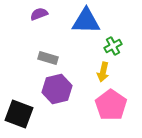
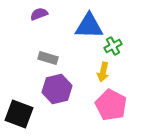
blue triangle: moved 3 px right, 5 px down
pink pentagon: rotated 8 degrees counterclockwise
